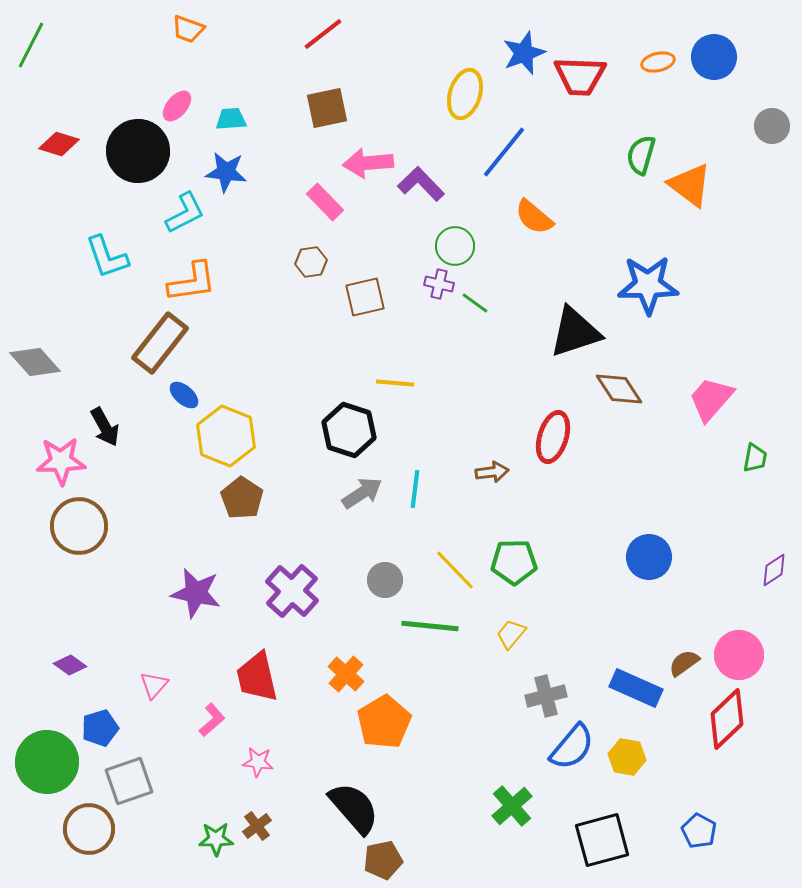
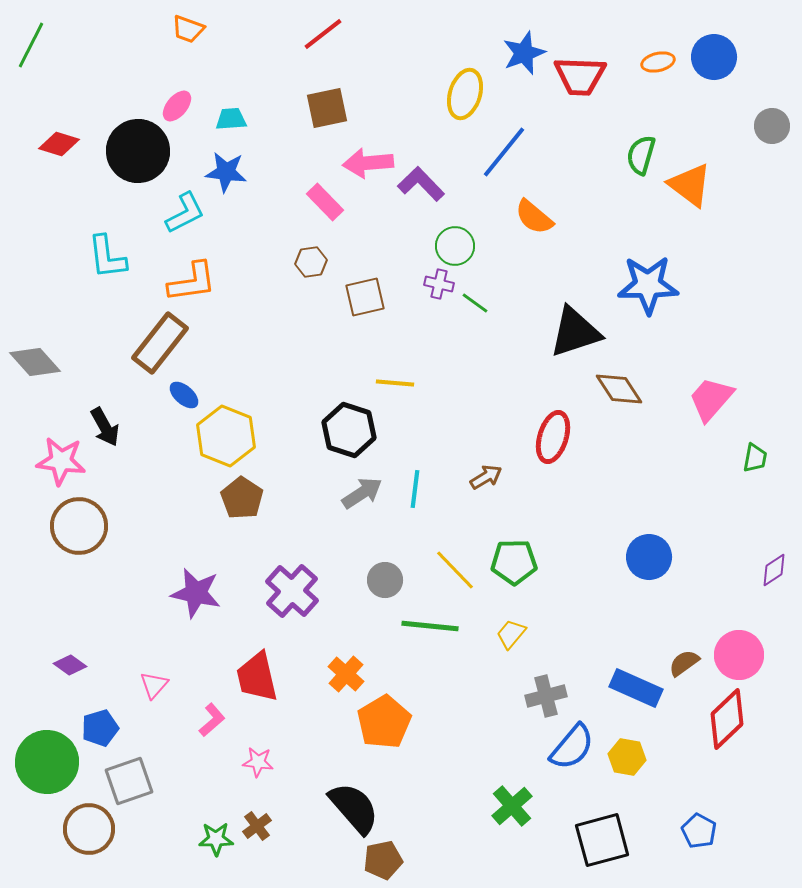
cyan L-shape at (107, 257): rotated 12 degrees clockwise
pink star at (61, 461): rotated 9 degrees clockwise
brown arrow at (492, 472): moved 6 px left, 5 px down; rotated 24 degrees counterclockwise
